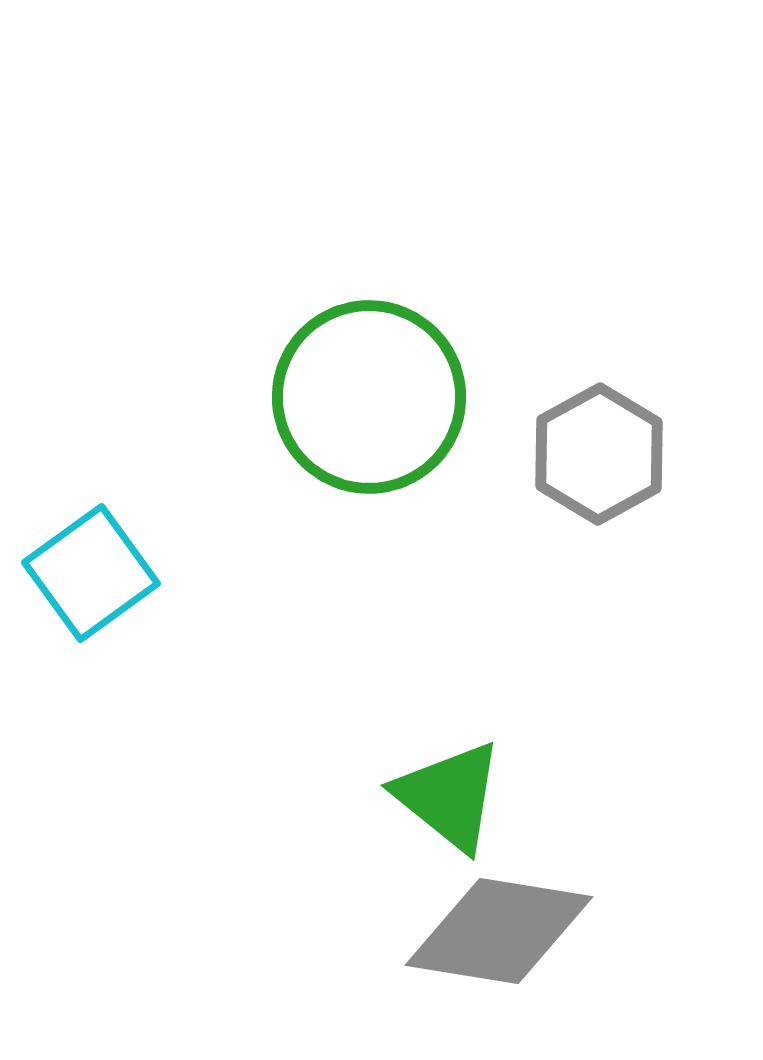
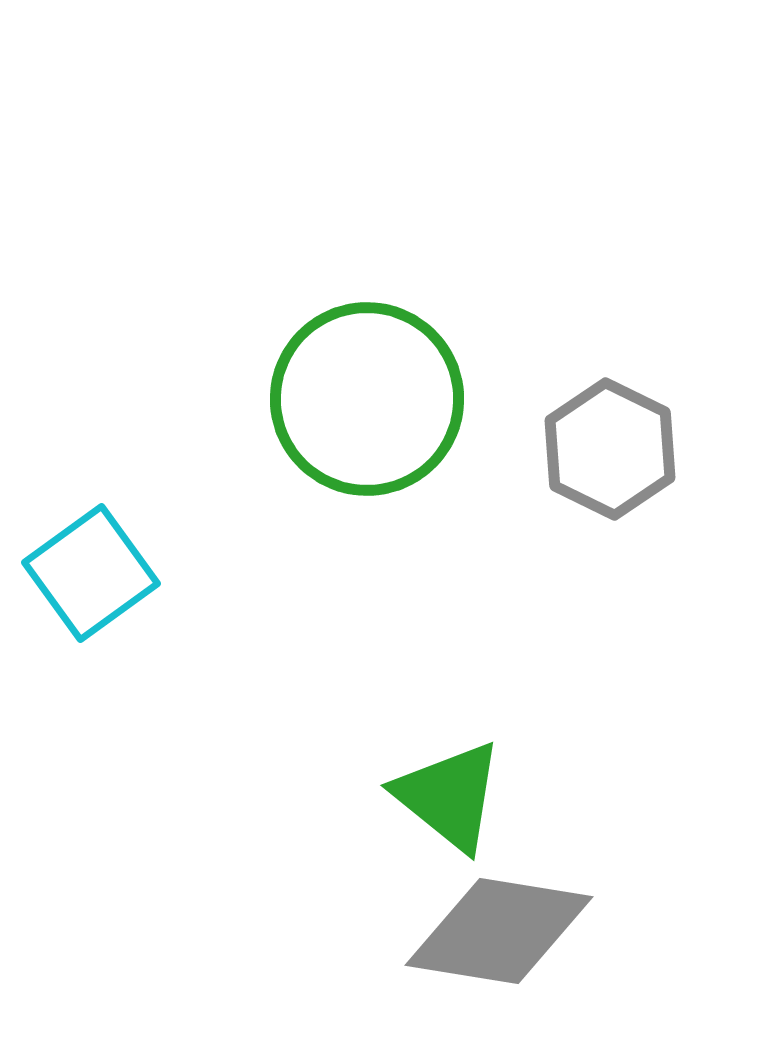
green circle: moved 2 px left, 2 px down
gray hexagon: moved 11 px right, 5 px up; rotated 5 degrees counterclockwise
